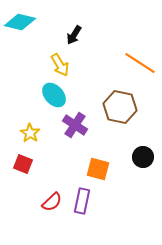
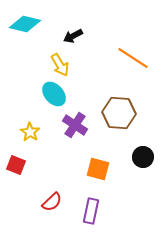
cyan diamond: moved 5 px right, 2 px down
black arrow: moved 1 px left, 1 px down; rotated 30 degrees clockwise
orange line: moved 7 px left, 5 px up
cyan ellipse: moved 1 px up
brown hexagon: moved 1 px left, 6 px down; rotated 8 degrees counterclockwise
yellow star: moved 1 px up
red square: moved 7 px left, 1 px down
purple rectangle: moved 9 px right, 10 px down
